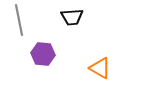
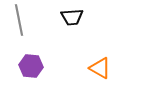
purple hexagon: moved 12 px left, 12 px down
